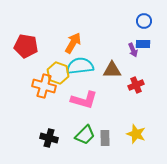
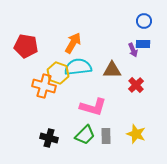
cyan semicircle: moved 2 px left, 1 px down
red cross: rotated 21 degrees counterclockwise
pink L-shape: moved 9 px right, 7 px down
gray rectangle: moved 1 px right, 2 px up
